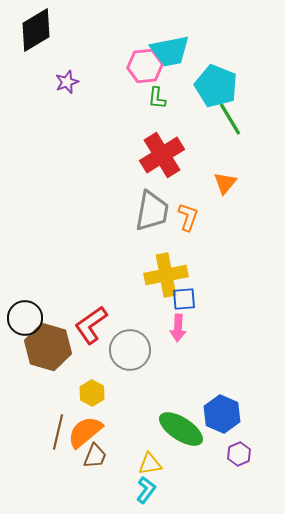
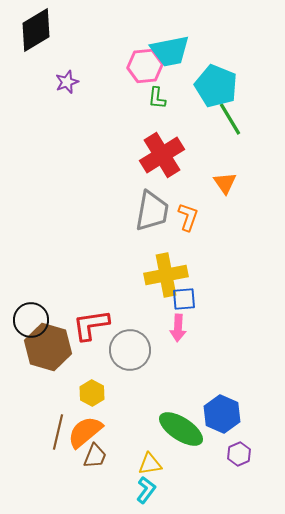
orange triangle: rotated 15 degrees counterclockwise
black circle: moved 6 px right, 2 px down
red L-shape: rotated 27 degrees clockwise
